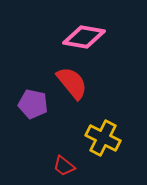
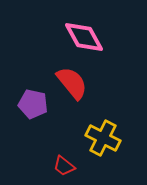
pink diamond: rotated 51 degrees clockwise
